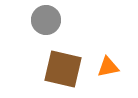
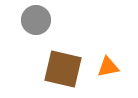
gray circle: moved 10 px left
